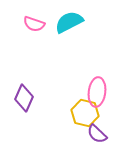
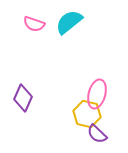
cyan semicircle: rotated 12 degrees counterclockwise
pink ellipse: moved 2 px down; rotated 8 degrees clockwise
purple diamond: moved 1 px left
yellow hexagon: moved 2 px right, 1 px down
